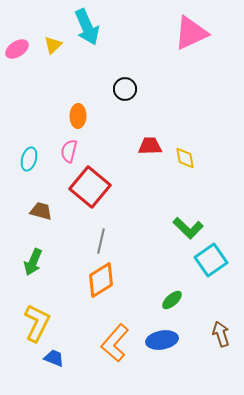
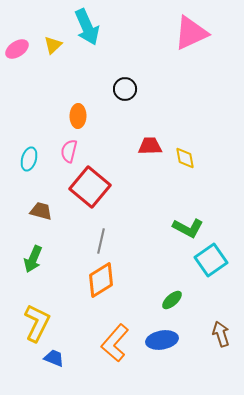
green L-shape: rotated 16 degrees counterclockwise
green arrow: moved 3 px up
